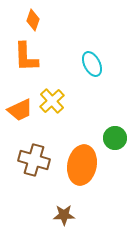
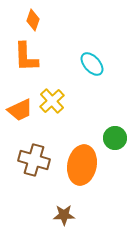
cyan ellipse: rotated 15 degrees counterclockwise
